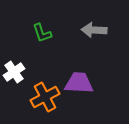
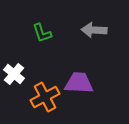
white cross: moved 2 px down; rotated 15 degrees counterclockwise
